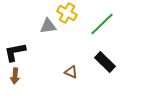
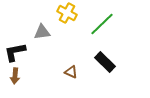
gray triangle: moved 6 px left, 6 px down
